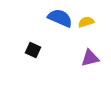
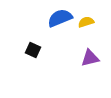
blue semicircle: rotated 45 degrees counterclockwise
